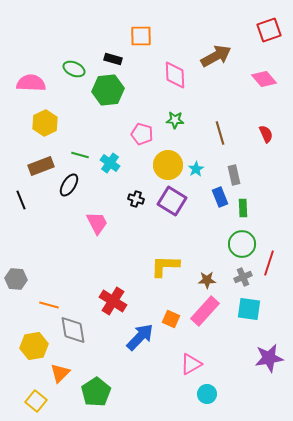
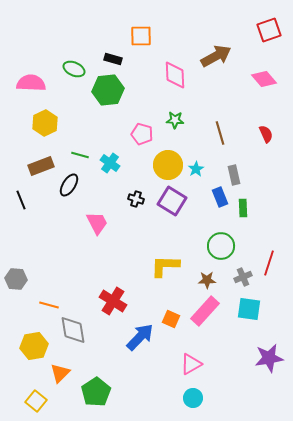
green circle at (242, 244): moved 21 px left, 2 px down
cyan circle at (207, 394): moved 14 px left, 4 px down
